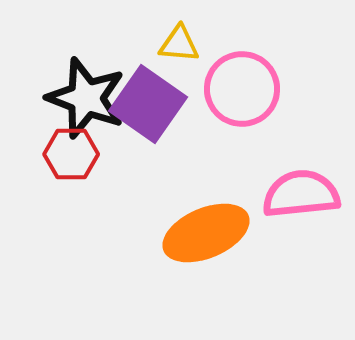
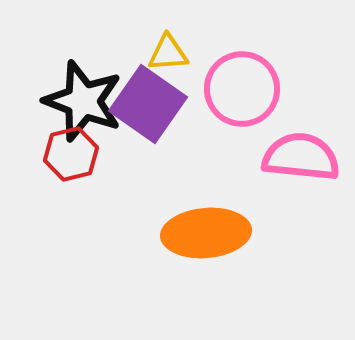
yellow triangle: moved 11 px left, 9 px down; rotated 9 degrees counterclockwise
black star: moved 3 px left, 3 px down
red hexagon: rotated 14 degrees counterclockwise
pink semicircle: moved 37 px up; rotated 12 degrees clockwise
orange ellipse: rotated 18 degrees clockwise
